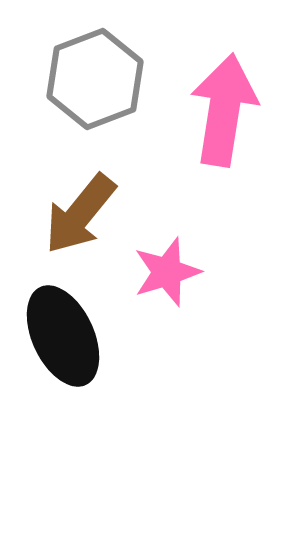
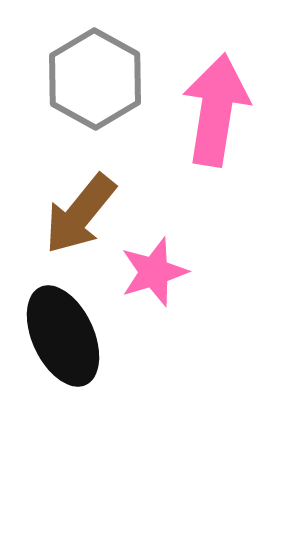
gray hexagon: rotated 10 degrees counterclockwise
pink arrow: moved 8 px left
pink star: moved 13 px left
